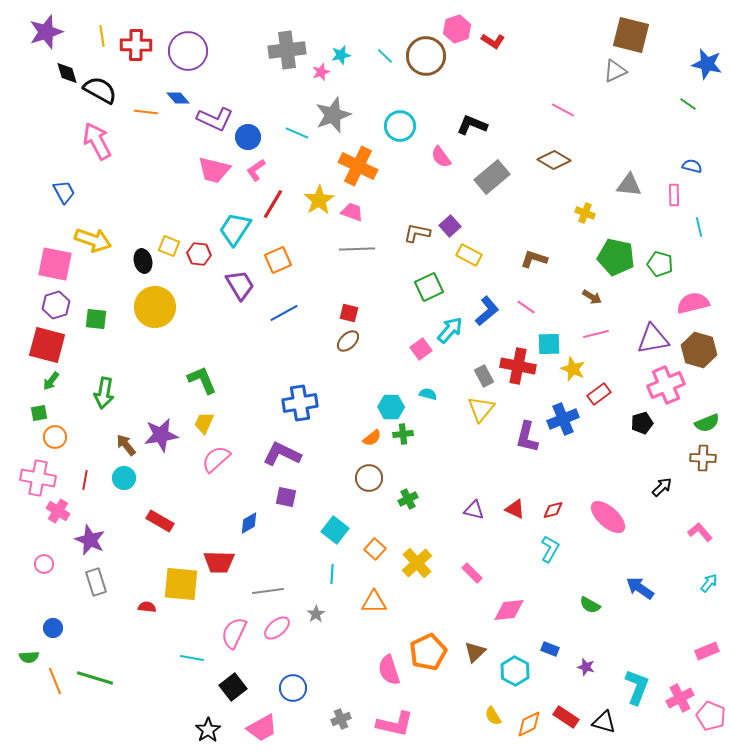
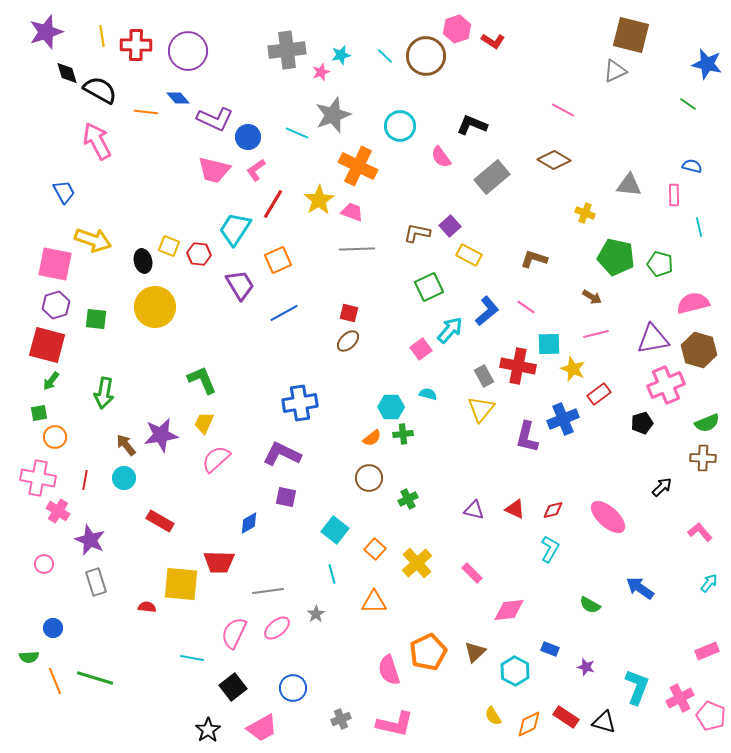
cyan line at (332, 574): rotated 18 degrees counterclockwise
